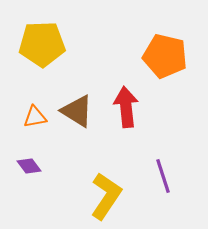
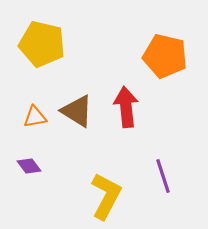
yellow pentagon: rotated 15 degrees clockwise
yellow L-shape: rotated 6 degrees counterclockwise
